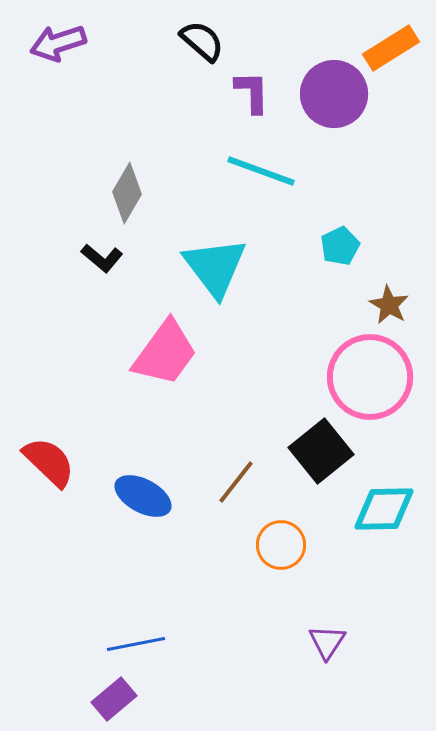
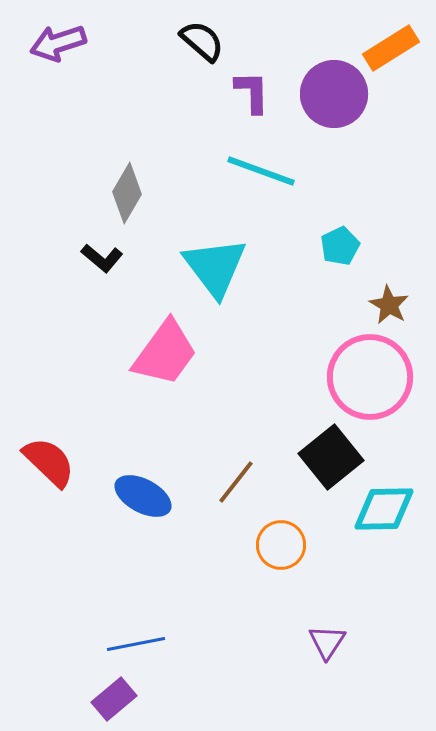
black square: moved 10 px right, 6 px down
